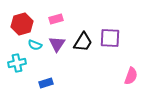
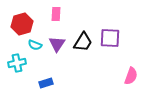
pink rectangle: moved 5 px up; rotated 72 degrees counterclockwise
